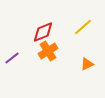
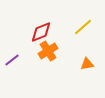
red diamond: moved 2 px left
purple line: moved 2 px down
orange triangle: rotated 16 degrees clockwise
